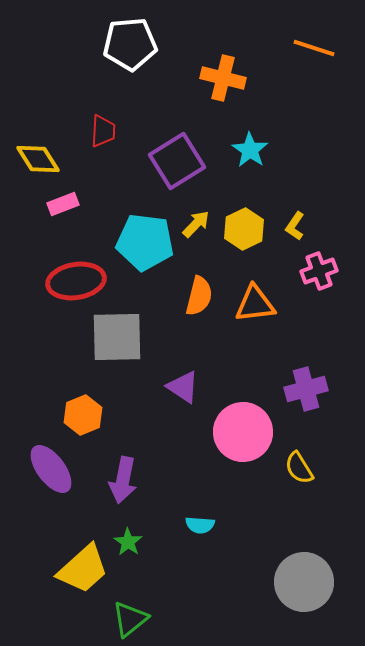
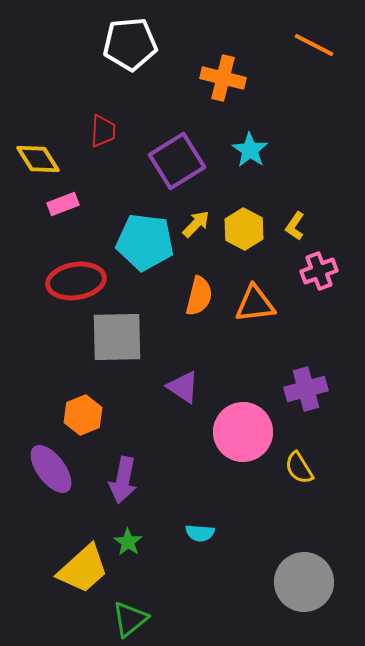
orange line: moved 3 px up; rotated 9 degrees clockwise
yellow hexagon: rotated 6 degrees counterclockwise
cyan semicircle: moved 8 px down
